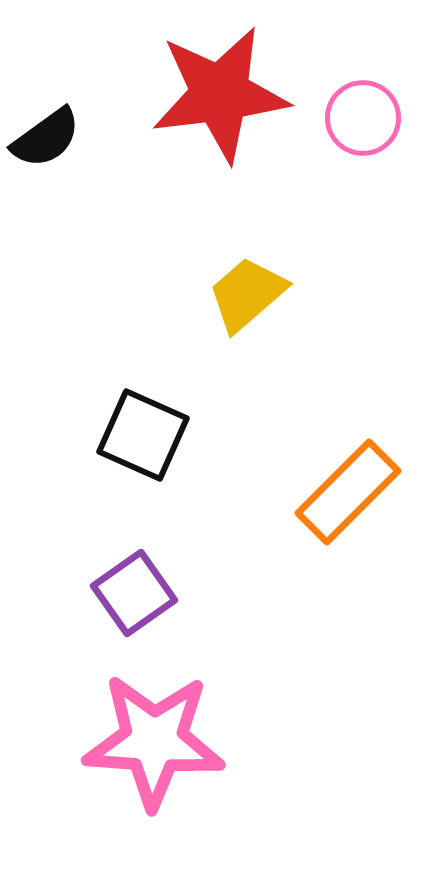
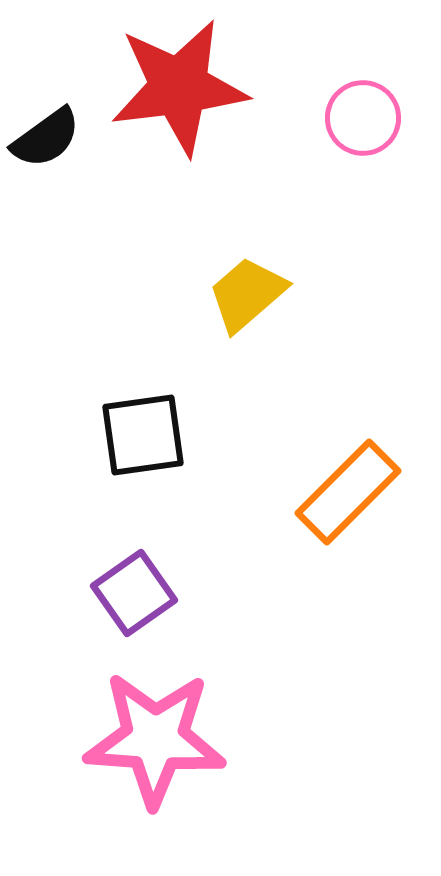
red star: moved 41 px left, 7 px up
black square: rotated 32 degrees counterclockwise
pink star: moved 1 px right, 2 px up
